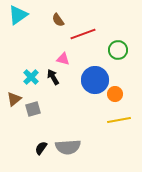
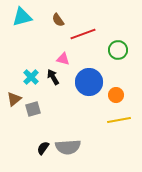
cyan triangle: moved 4 px right, 2 px down; rotated 20 degrees clockwise
blue circle: moved 6 px left, 2 px down
orange circle: moved 1 px right, 1 px down
black semicircle: moved 2 px right
